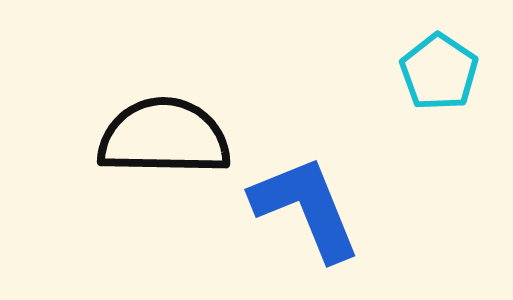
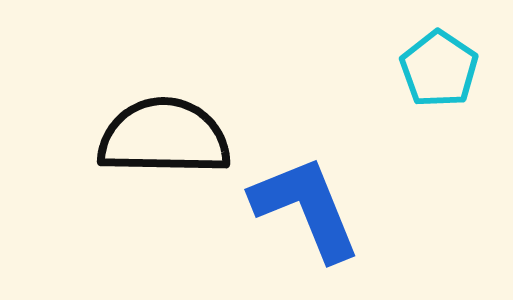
cyan pentagon: moved 3 px up
